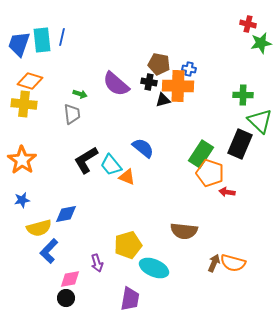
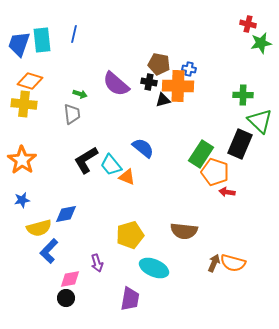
blue line: moved 12 px right, 3 px up
orange pentagon: moved 5 px right, 1 px up
yellow pentagon: moved 2 px right, 10 px up
